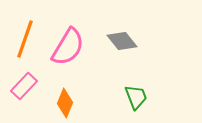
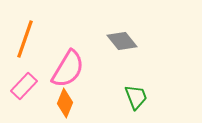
pink semicircle: moved 22 px down
